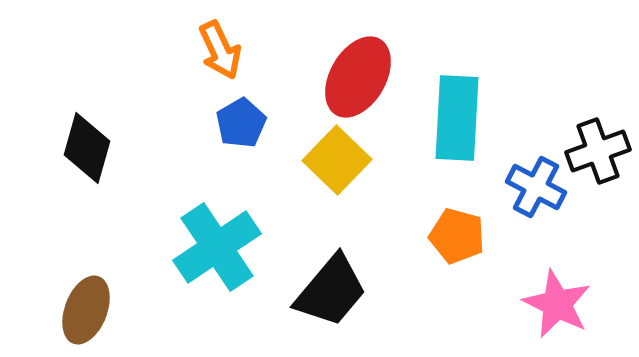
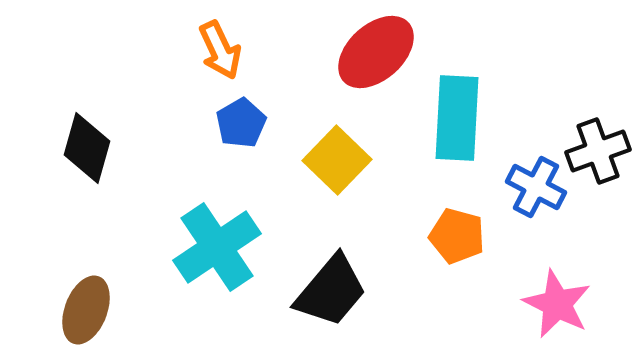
red ellipse: moved 18 px right, 25 px up; rotated 18 degrees clockwise
